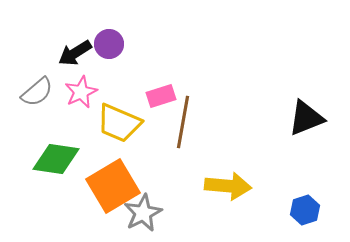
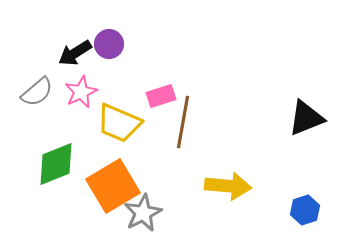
green diamond: moved 5 px down; rotated 30 degrees counterclockwise
